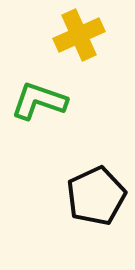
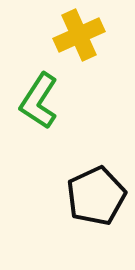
green L-shape: rotated 76 degrees counterclockwise
